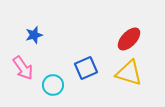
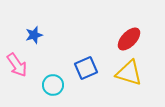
pink arrow: moved 6 px left, 3 px up
